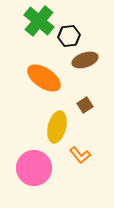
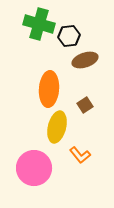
green cross: moved 3 px down; rotated 24 degrees counterclockwise
orange ellipse: moved 5 px right, 11 px down; rotated 60 degrees clockwise
